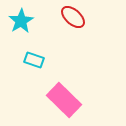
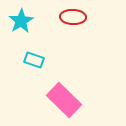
red ellipse: rotated 40 degrees counterclockwise
